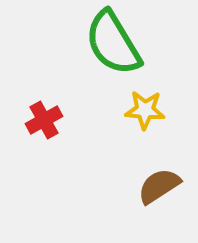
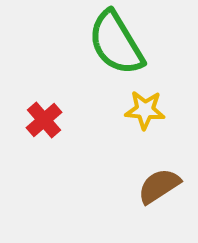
green semicircle: moved 3 px right
red cross: rotated 12 degrees counterclockwise
